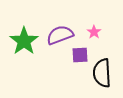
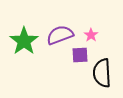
pink star: moved 3 px left, 3 px down
